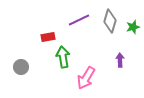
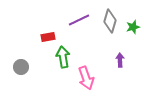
pink arrow: rotated 50 degrees counterclockwise
